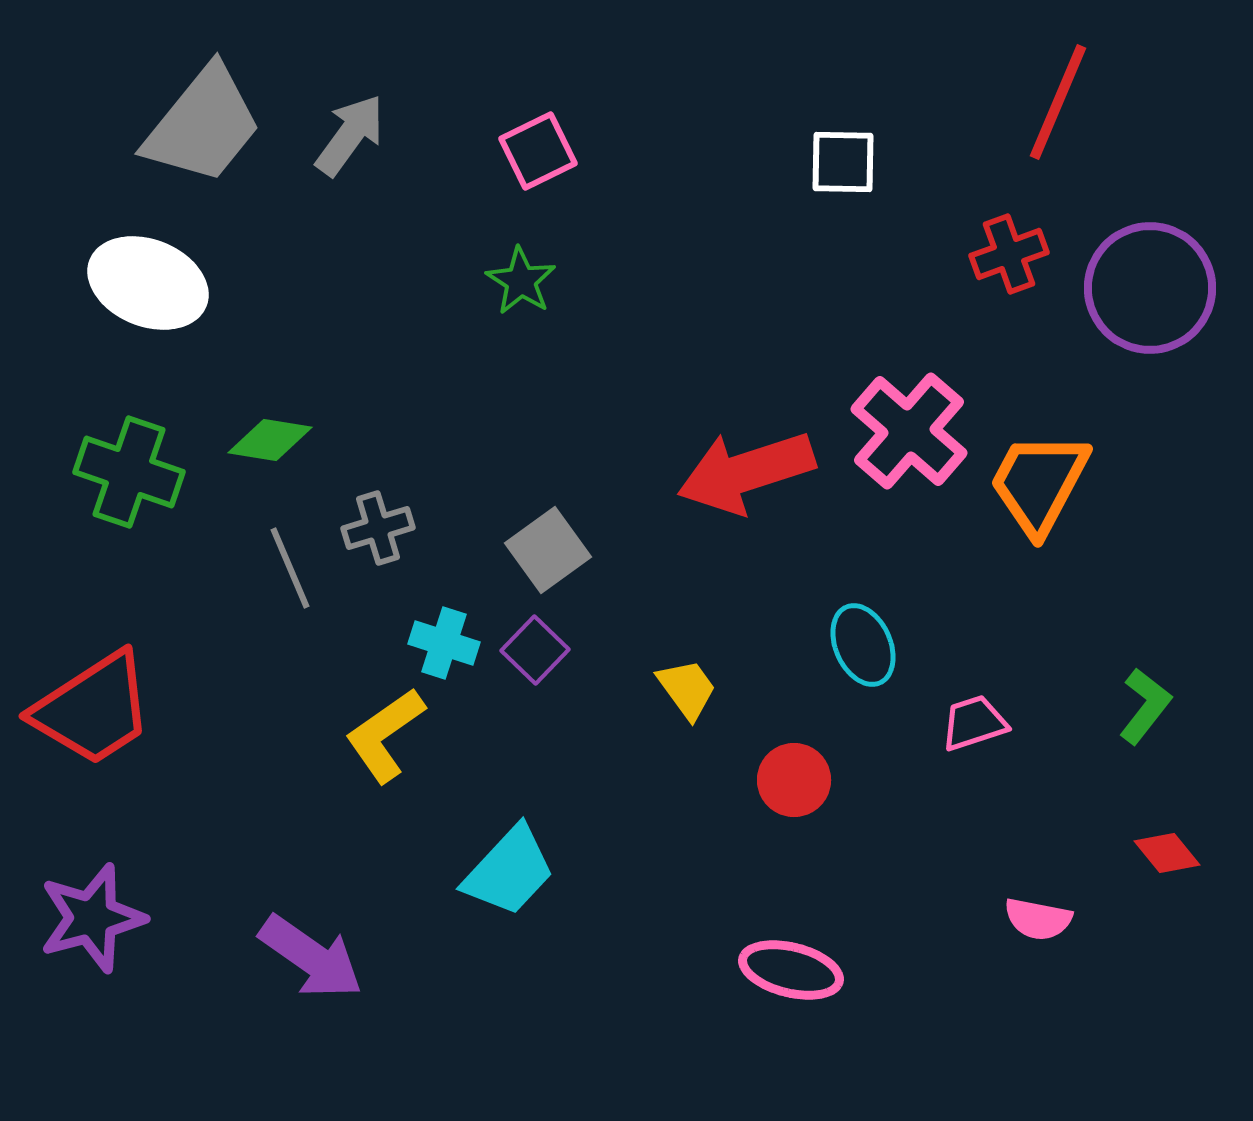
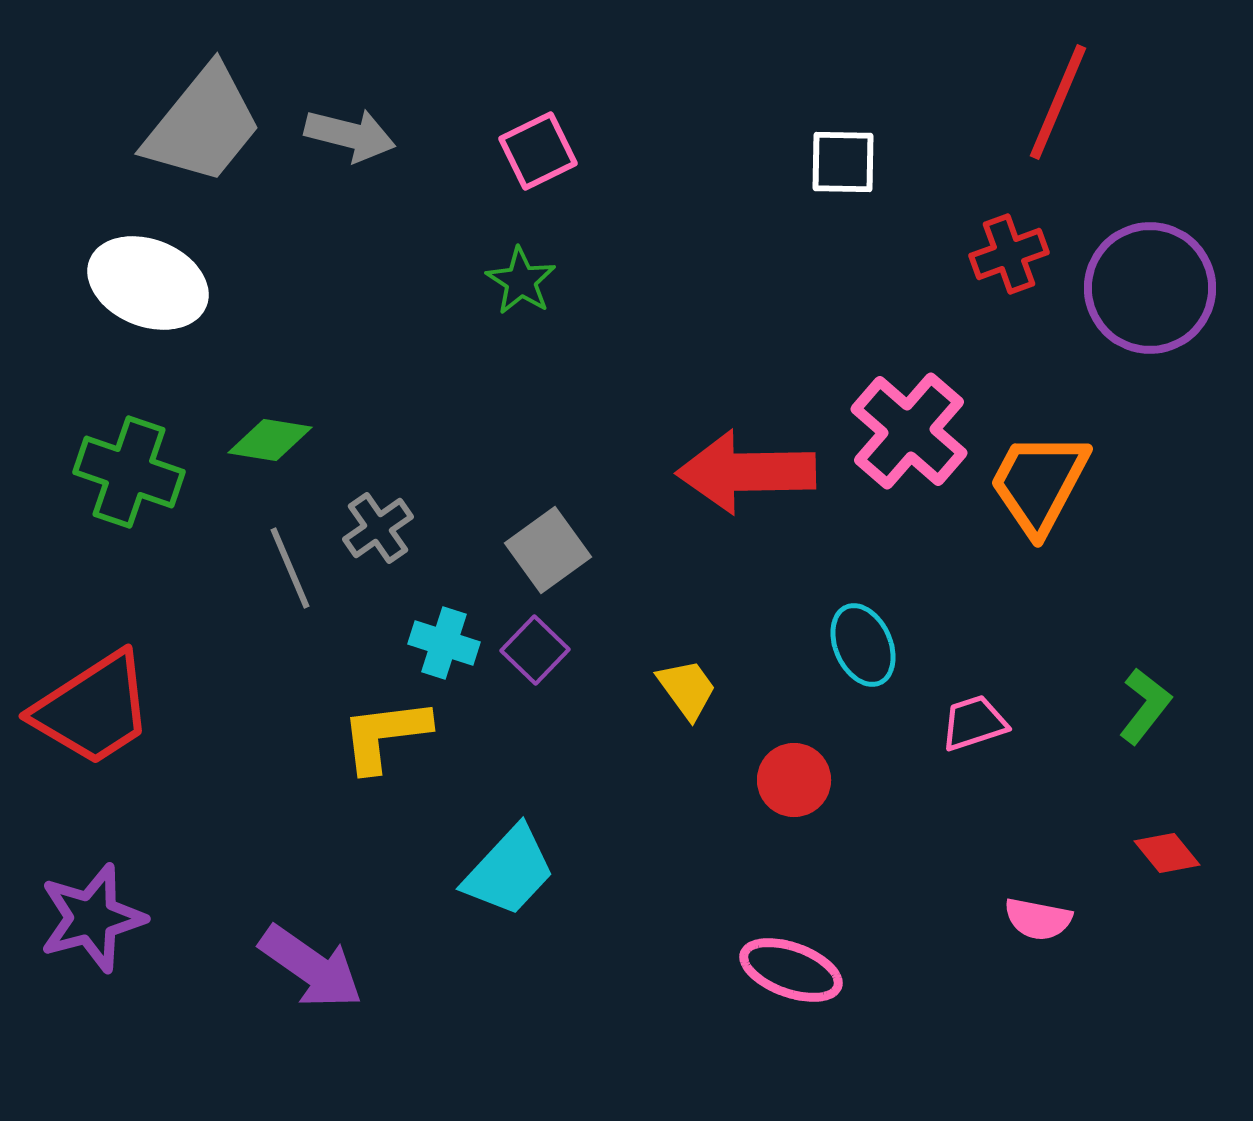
gray arrow: rotated 68 degrees clockwise
red arrow: rotated 17 degrees clockwise
gray cross: rotated 18 degrees counterclockwise
yellow L-shape: rotated 28 degrees clockwise
purple arrow: moved 10 px down
pink ellipse: rotated 6 degrees clockwise
